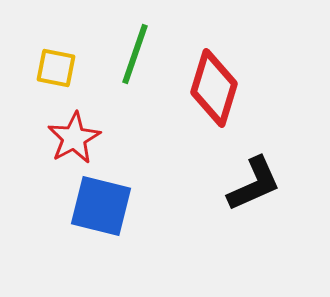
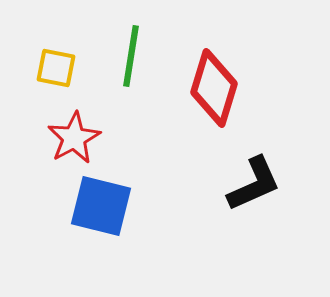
green line: moved 4 px left, 2 px down; rotated 10 degrees counterclockwise
